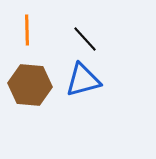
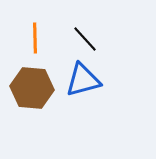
orange line: moved 8 px right, 8 px down
brown hexagon: moved 2 px right, 3 px down
